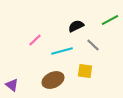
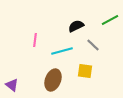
pink line: rotated 40 degrees counterclockwise
brown ellipse: rotated 45 degrees counterclockwise
